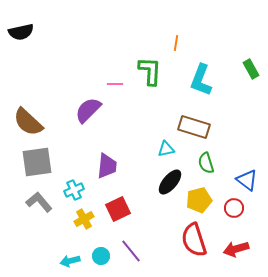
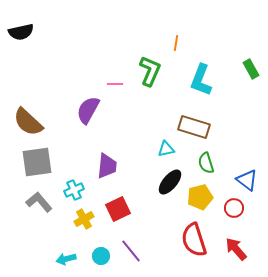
green L-shape: rotated 20 degrees clockwise
purple semicircle: rotated 16 degrees counterclockwise
yellow pentagon: moved 1 px right, 3 px up
red arrow: rotated 65 degrees clockwise
cyan arrow: moved 4 px left, 2 px up
